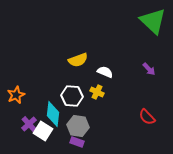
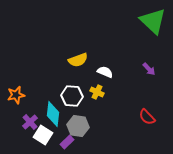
orange star: rotated 12 degrees clockwise
purple cross: moved 1 px right, 2 px up
white square: moved 4 px down
purple rectangle: moved 10 px left; rotated 64 degrees counterclockwise
